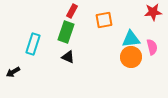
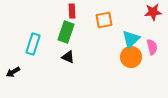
red rectangle: rotated 32 degrees counterclockwise
cyan triangle: rotated 36 degrees counterclockwise
